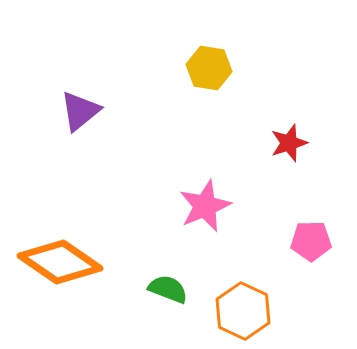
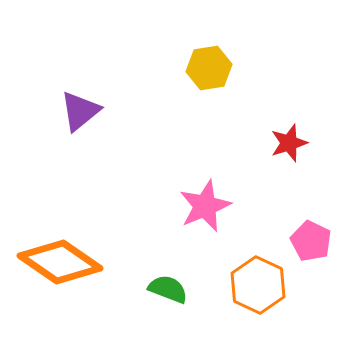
yellow hexagon: rotated 18 degrees counterclockwise
pink pentagon: rotated 27 degrees clockwise
orange hexagon: moved 15 px right, 26 px up
